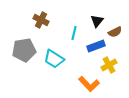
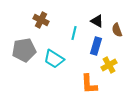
black triangle: rotated 40 degrees counterclockwise
brown semicircle: moved 2 px right, 2 px up; rotated 96 degrees clockwise
blue rectangle: rotated 54 degrees counterclockwise
orange L-shape: rotated 40 degrees clockwise
